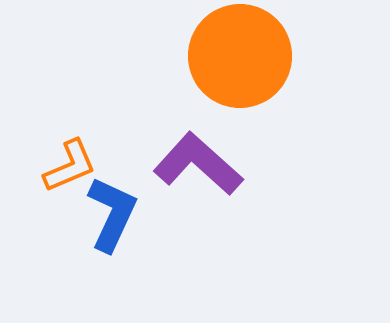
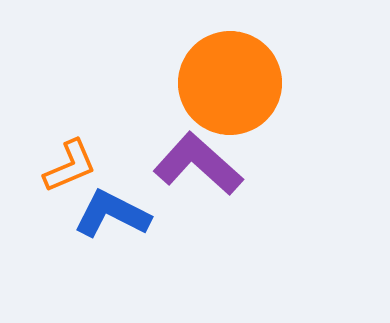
orange circle: moved 10 px left, 27 px down
blue L-shape: rotated 88 degrees counterclockwise
